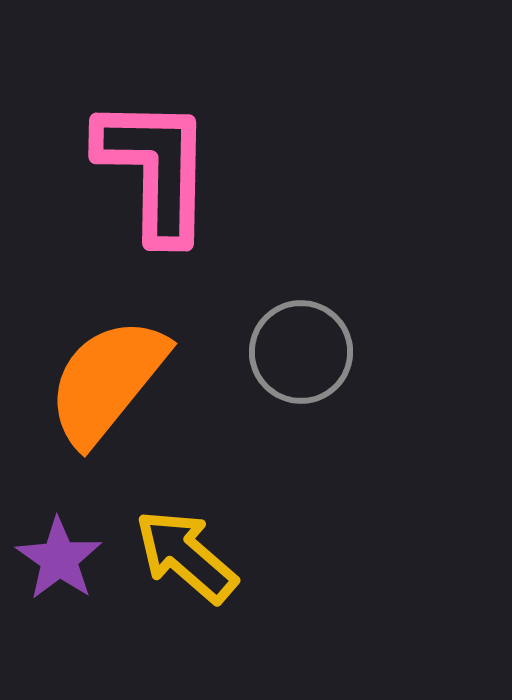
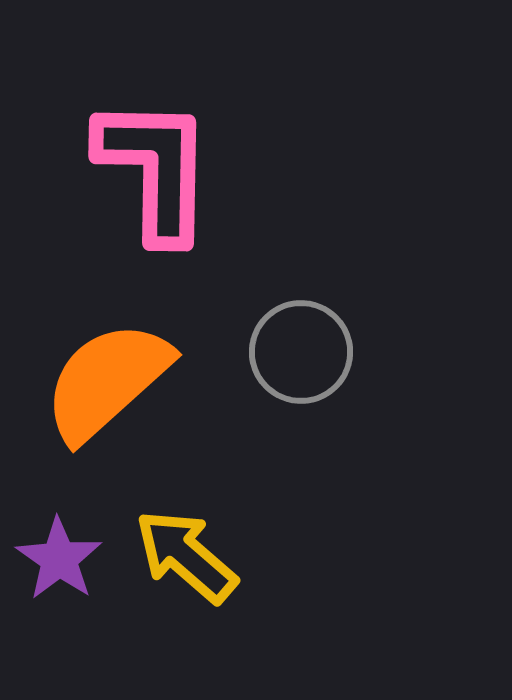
orange semicircle: rotated 9 degrees clockwise
